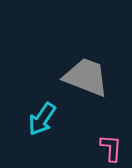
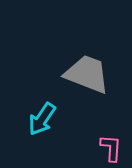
gray trapezoid: moved 1 px right, 3 px up
